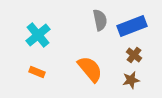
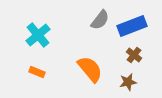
gray semicircle: rotated 50 degrees clockwise
brown star: moved 3 px left, 2 px down
